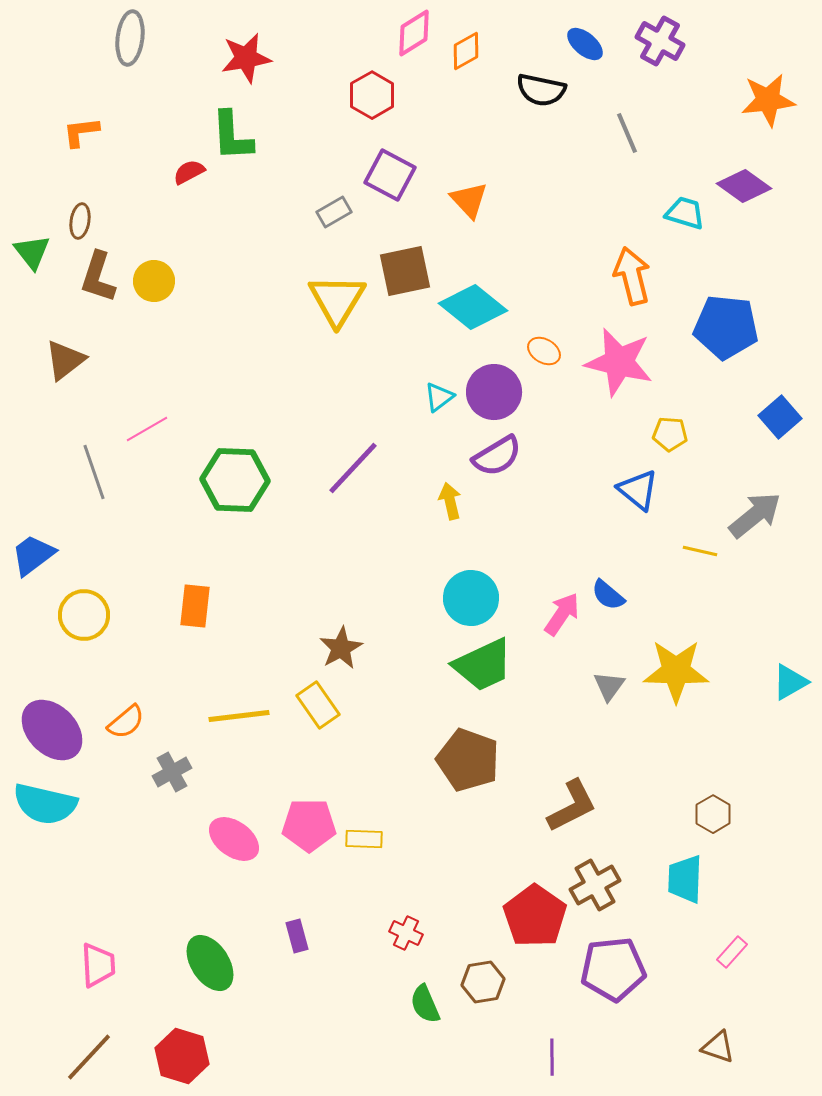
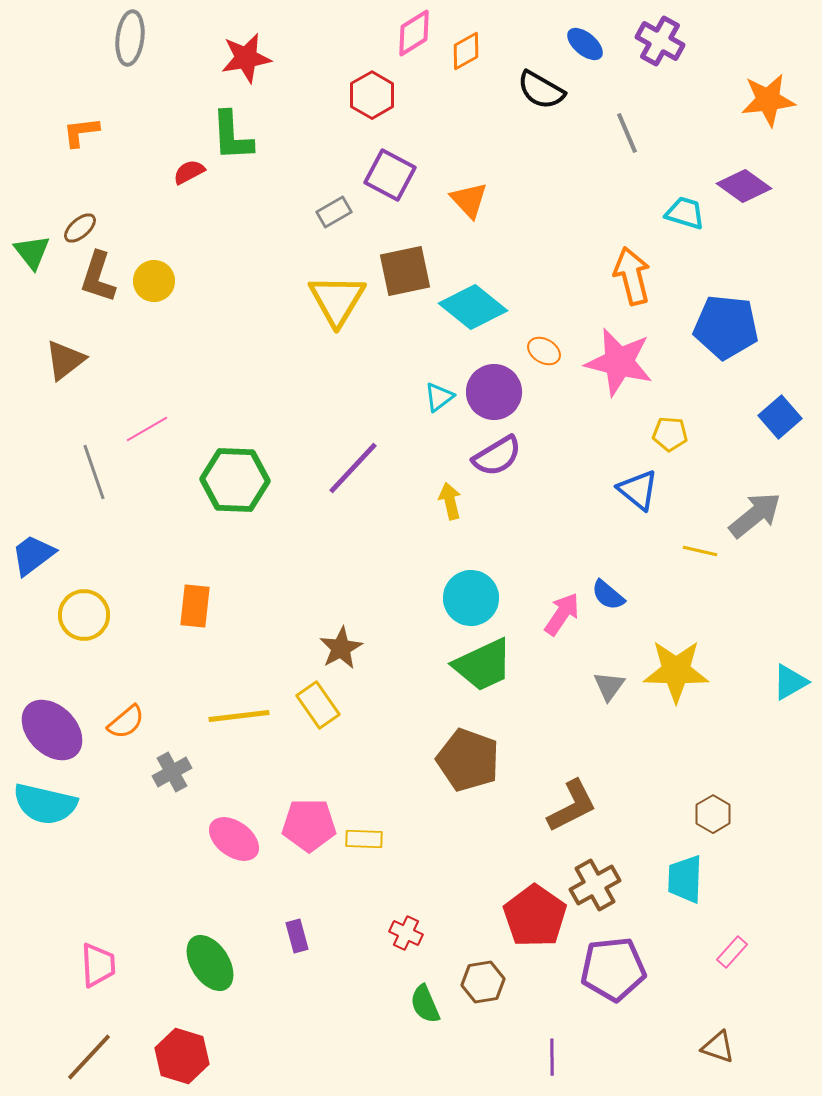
black semicircle at (541, 90): rotated 18 degrees clockwise
brown ellipse at (80, 221): moved 7 px down; rotated 40 degrees clockwise
